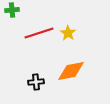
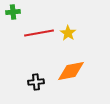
green cross: moved 1 px right, 2 px down
red line: rotated 8 degrees clockwise
